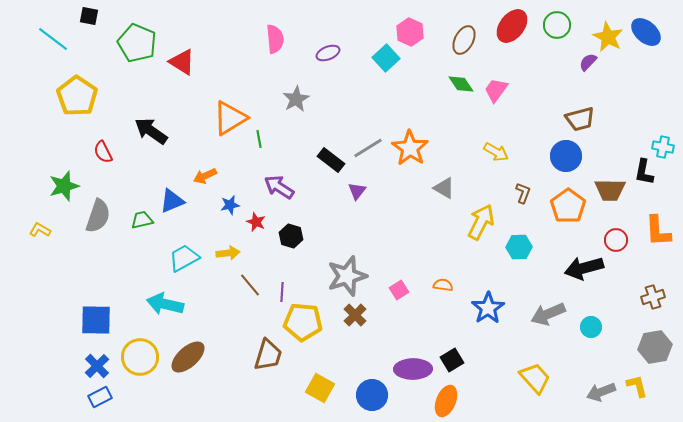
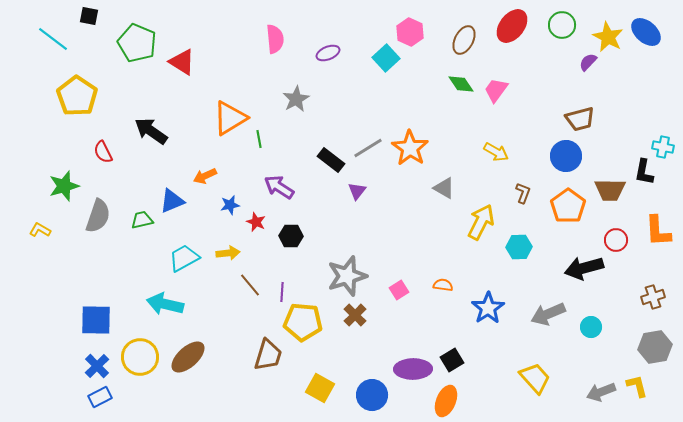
green circle at (557, 25): moved 5 px right
black hexagon at (291, 236): rotated 15 degrees counterclockwise
